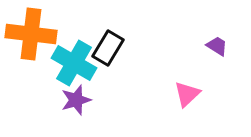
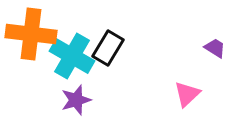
purple trapezoid: moved 2 px left, 2 px down
cyan cross: moved 2 px left, 7 px up
